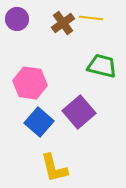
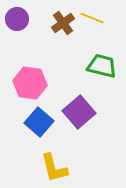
yellow line: moved 1 px right; rotated 15 degrees clockwise
